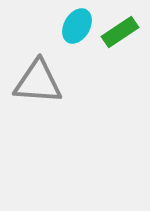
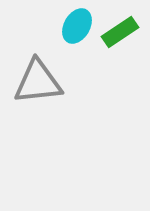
gray triangle: rotated 10 degrees counterclockwise
